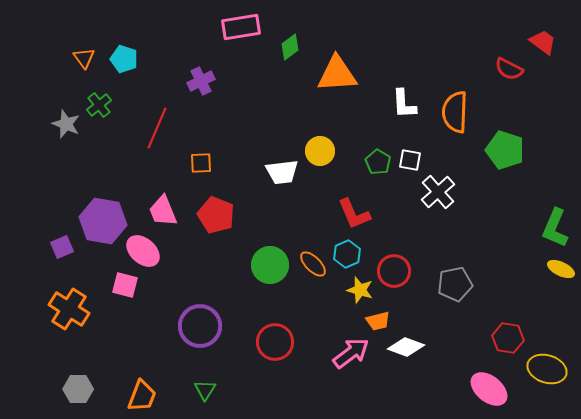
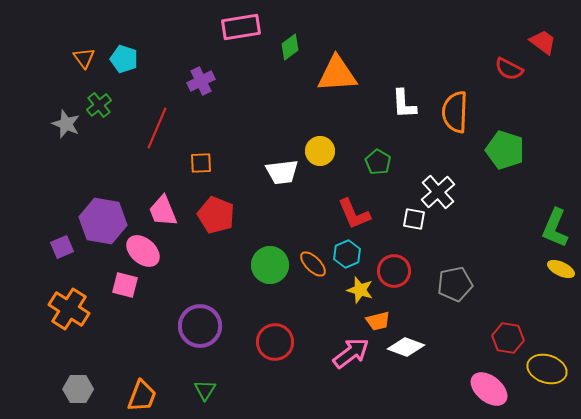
white square at (410, 160): moved 4 px right, 59 px down
